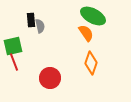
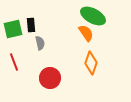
black rectangle: moved 5 px down
gray semicircle: moved 17 px down
green square: moved 17 px up
